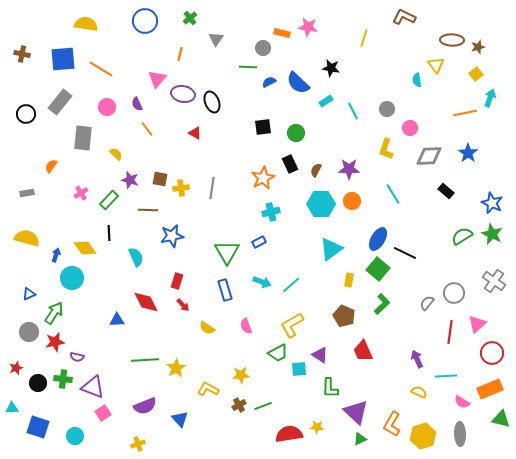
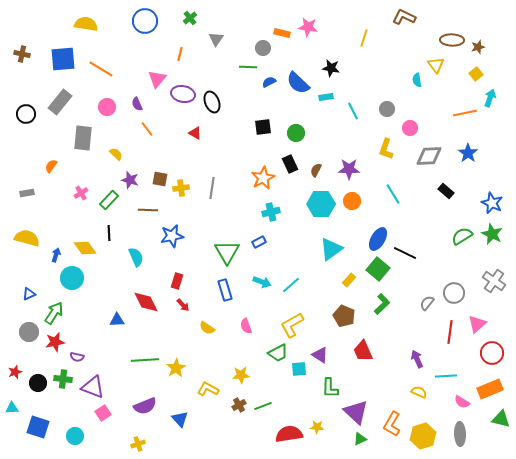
cyan rectangle at (326, 101): moved 4 px up; rotated 24 degrees clockwise
yellow rectangle at (349, 280): rotated 32 degrees clockwise
red star at (16, 368): moved 1 px left, 4 px down
